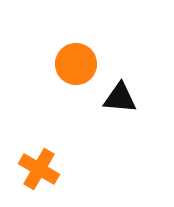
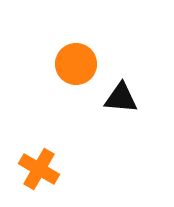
black triangle: moved 1 px right
